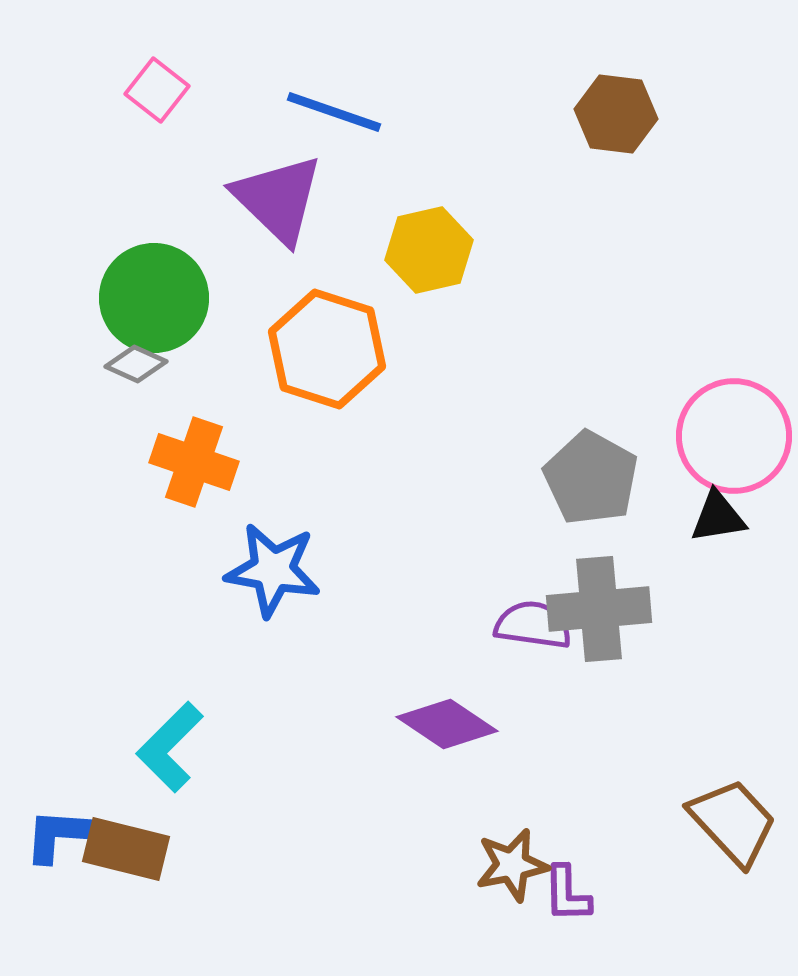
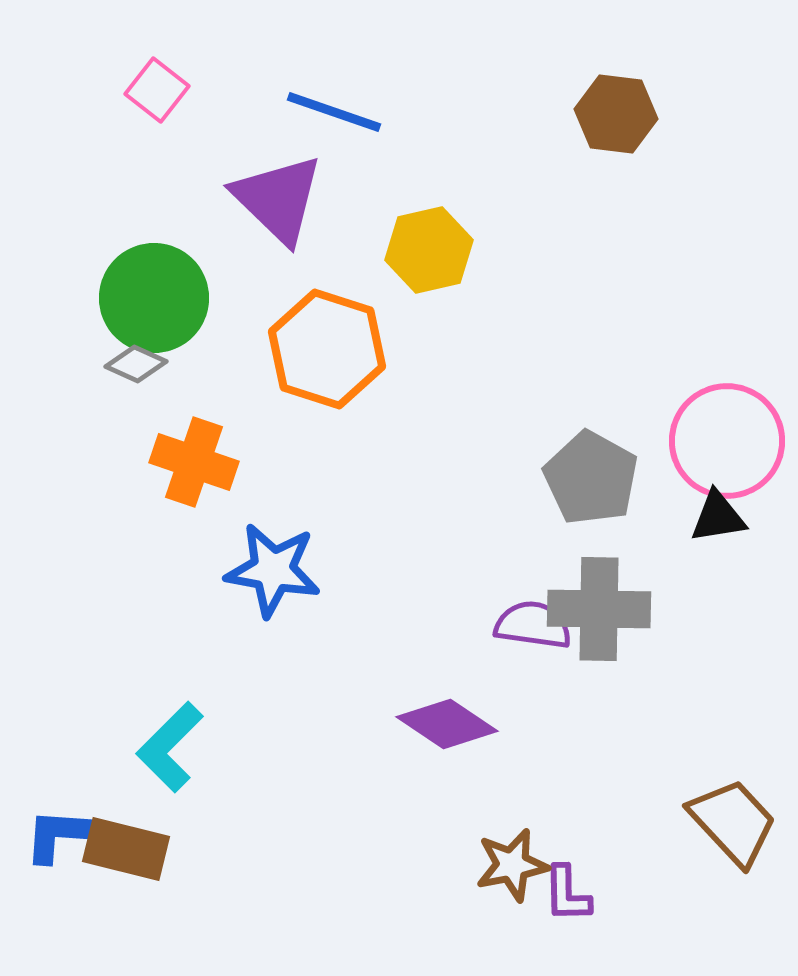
pink circle: moved 7 px left, 5 px down
gray cross: rotated 6 degrees clockwise
